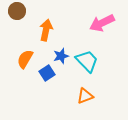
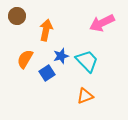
brown circle: moved 5 px down
